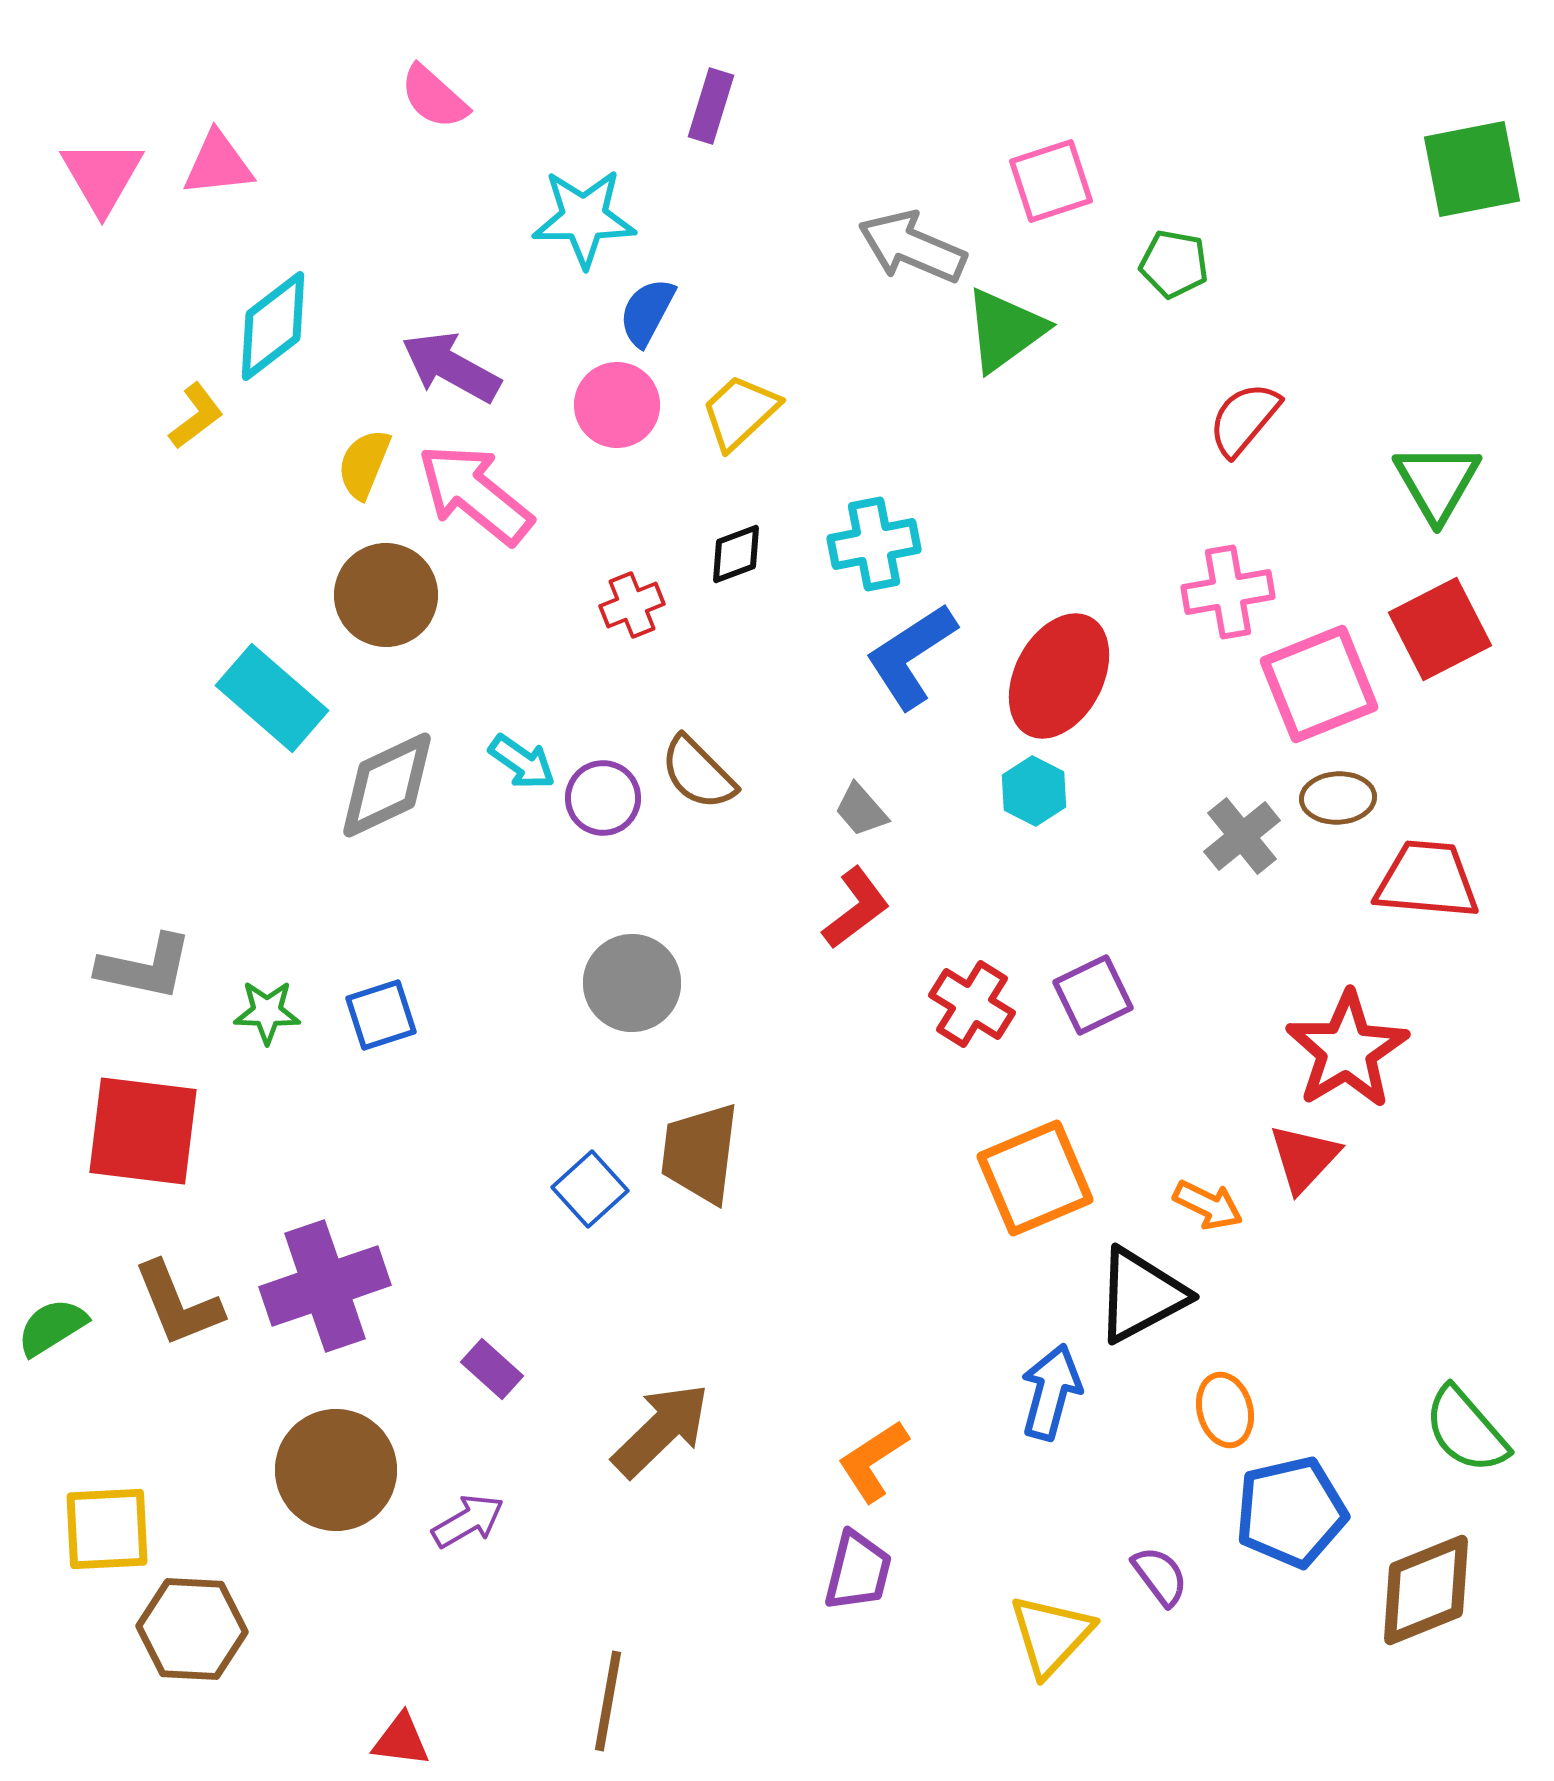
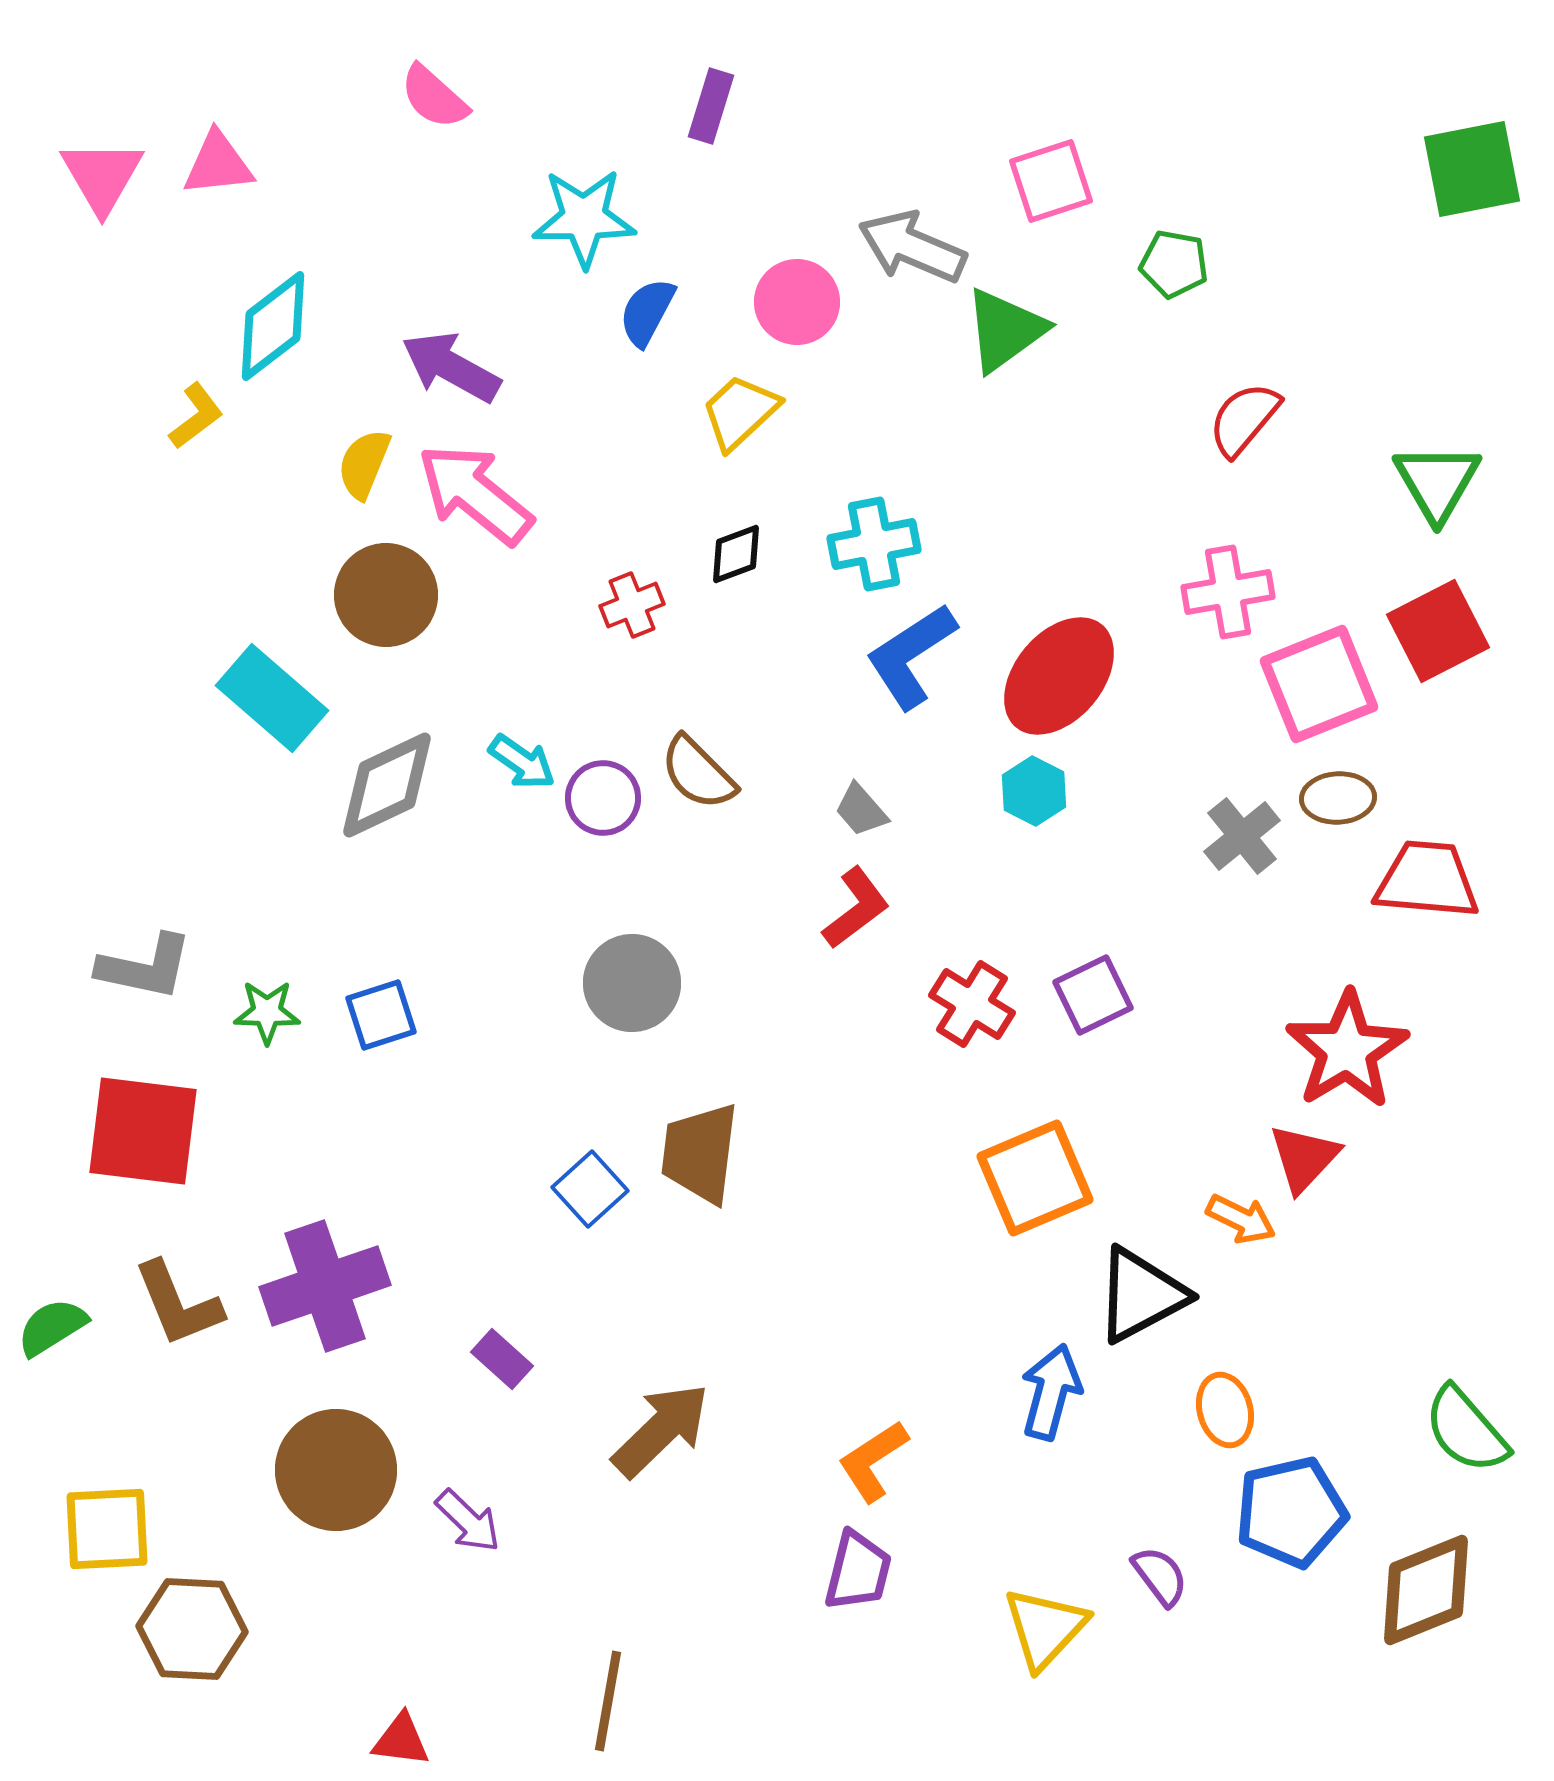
pink circle at (617, 405): moved 180 px right, 103 px up
red square at (1440, 629): moved 2 px left, 2 px down
red ellipse at (1059, 676): rotated 12 degrees clockwise
orange arrow at (1208, 1205): moved 33 px right, 14 px down
purple rectangle at (492, 1369): moved 10 px right, 10 px up
purple arrow at (468, 1521): rotated 74 degrees clockwise
yellow triangle at (1051, 1635): moved 6 px left, 7 px up
